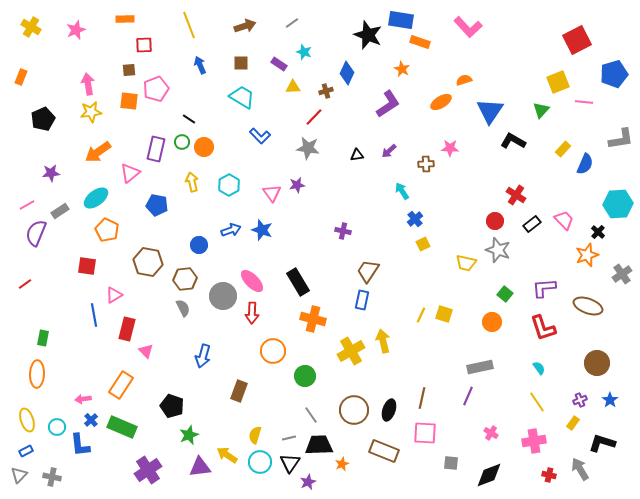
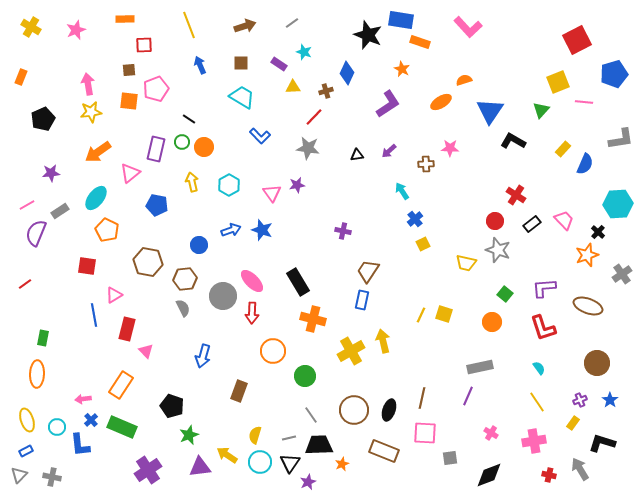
cyan ellipse at (96, 198): rotated 15 degrees counterclockwise
gray square at (451, 463): moved 1 px left, 5 px up; rotated 14 degrees counterclockwise
